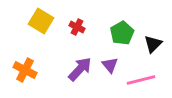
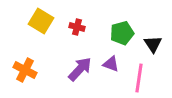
red cross: rotated 14 degrees counterclockwise
green pentagon: rotated 15 degrees clockwise
black triangle: rotated 18 degrees counterclockwise
purple triangle: moved 1 px right, 1 px up; rotated 30 degrees counterclockwise
pink line: moved 2 px left, 2 px up; rotated 68 degrees counterclockwise
